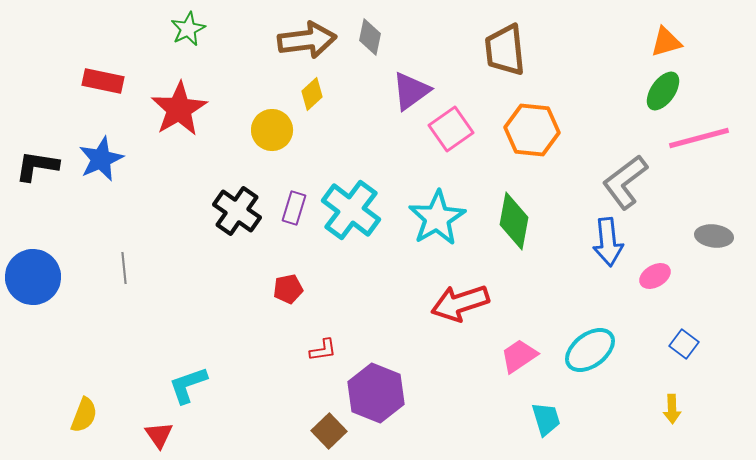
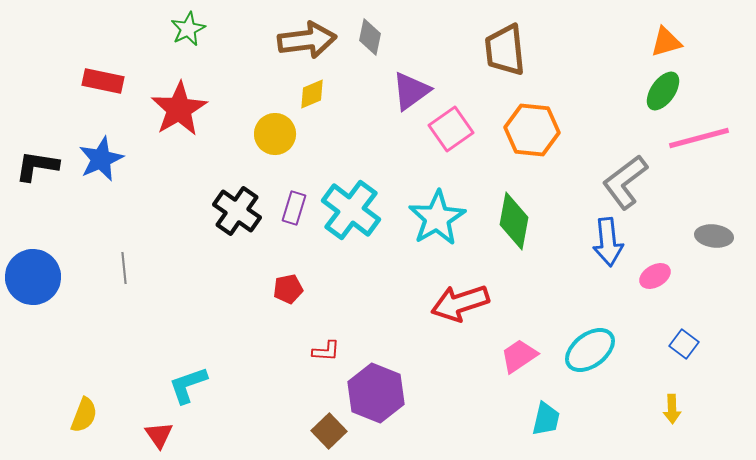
yellow diamond: rotated 20 degrees clockwise
yellow circle: moved 3 px right, 4 px down
red L-shape: moved 3 px right, 1 px down; rotated 12 degrees clockwise
cyan trapezoid: rotated 30 degrees clockwise
